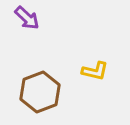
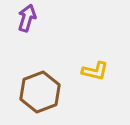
purple arrow: rotated 116 degrees counterclockwise
